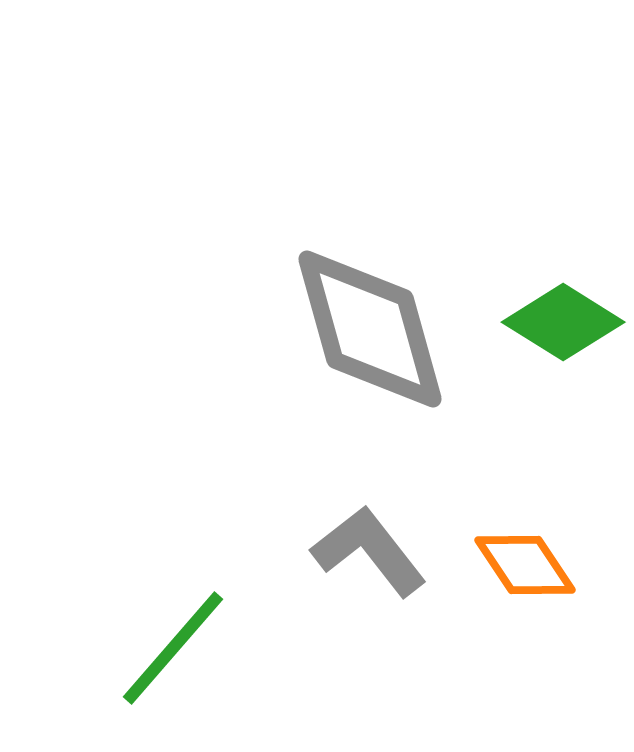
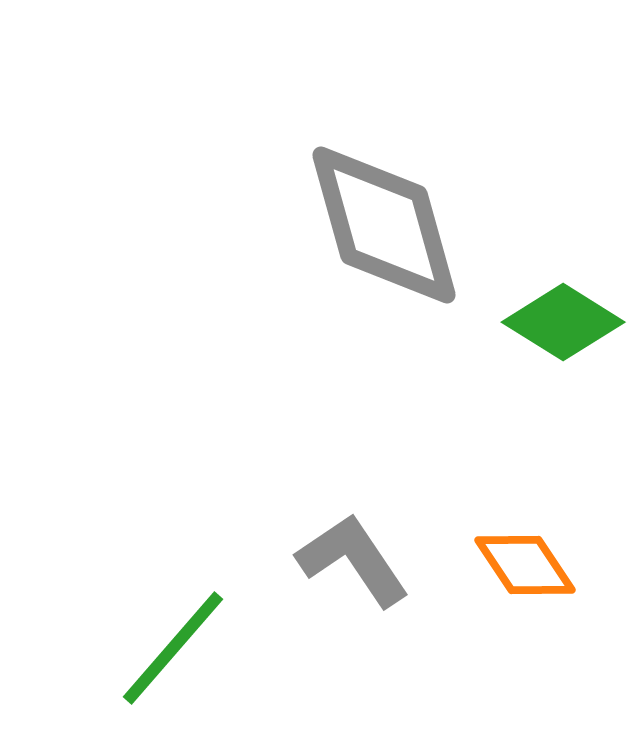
gray diamond: moved 14 px right, 104 px up
gray L-shape: moved 16 px left, 9 px down; rotated 4 degrees clockwise
